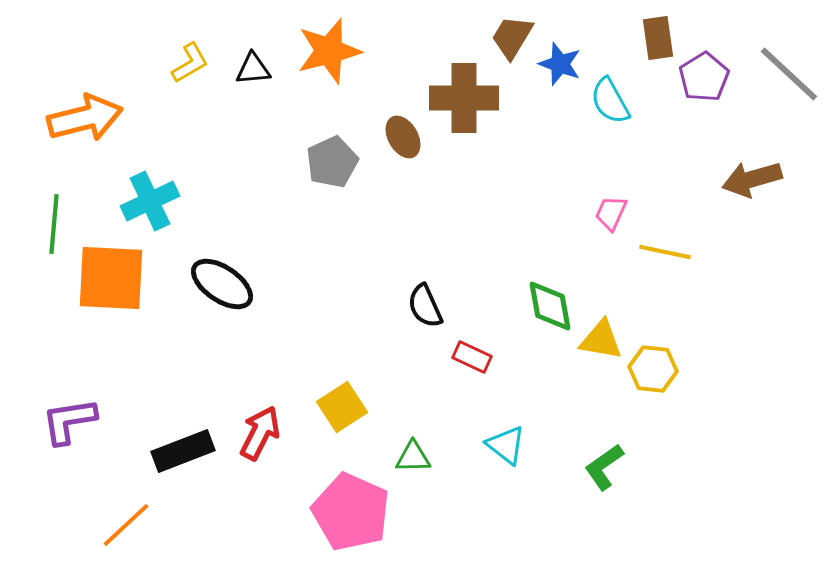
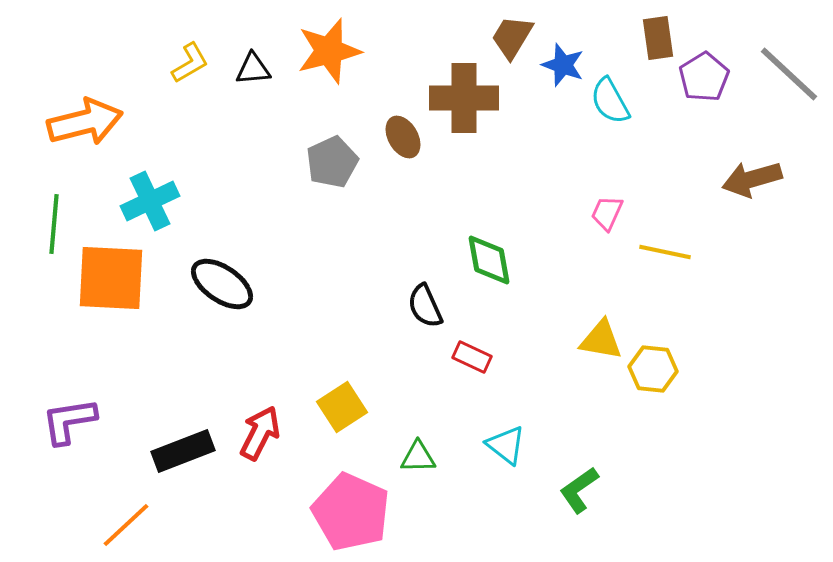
blue star: moved 3 px right, 1 px down
orange arrow: moved 4 px down
pink trapezoid: moved 4 px left
green diamond: moved 61 px left, 46 px up
green triangle: moved 5 px right
green L-shape: moved 25 px left, 23 px down
